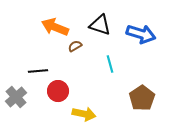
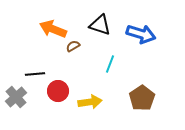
orange arrow: moved 2 px left, 2 px down
brown semicircle: moved 2 px left
cyan line: rotated 36 degrees clockwise
black line: moved 3 px left, 3 px down
yellow arrow: moved 6 px right, 12 px up; rotated 20 degrees counterclockwise
